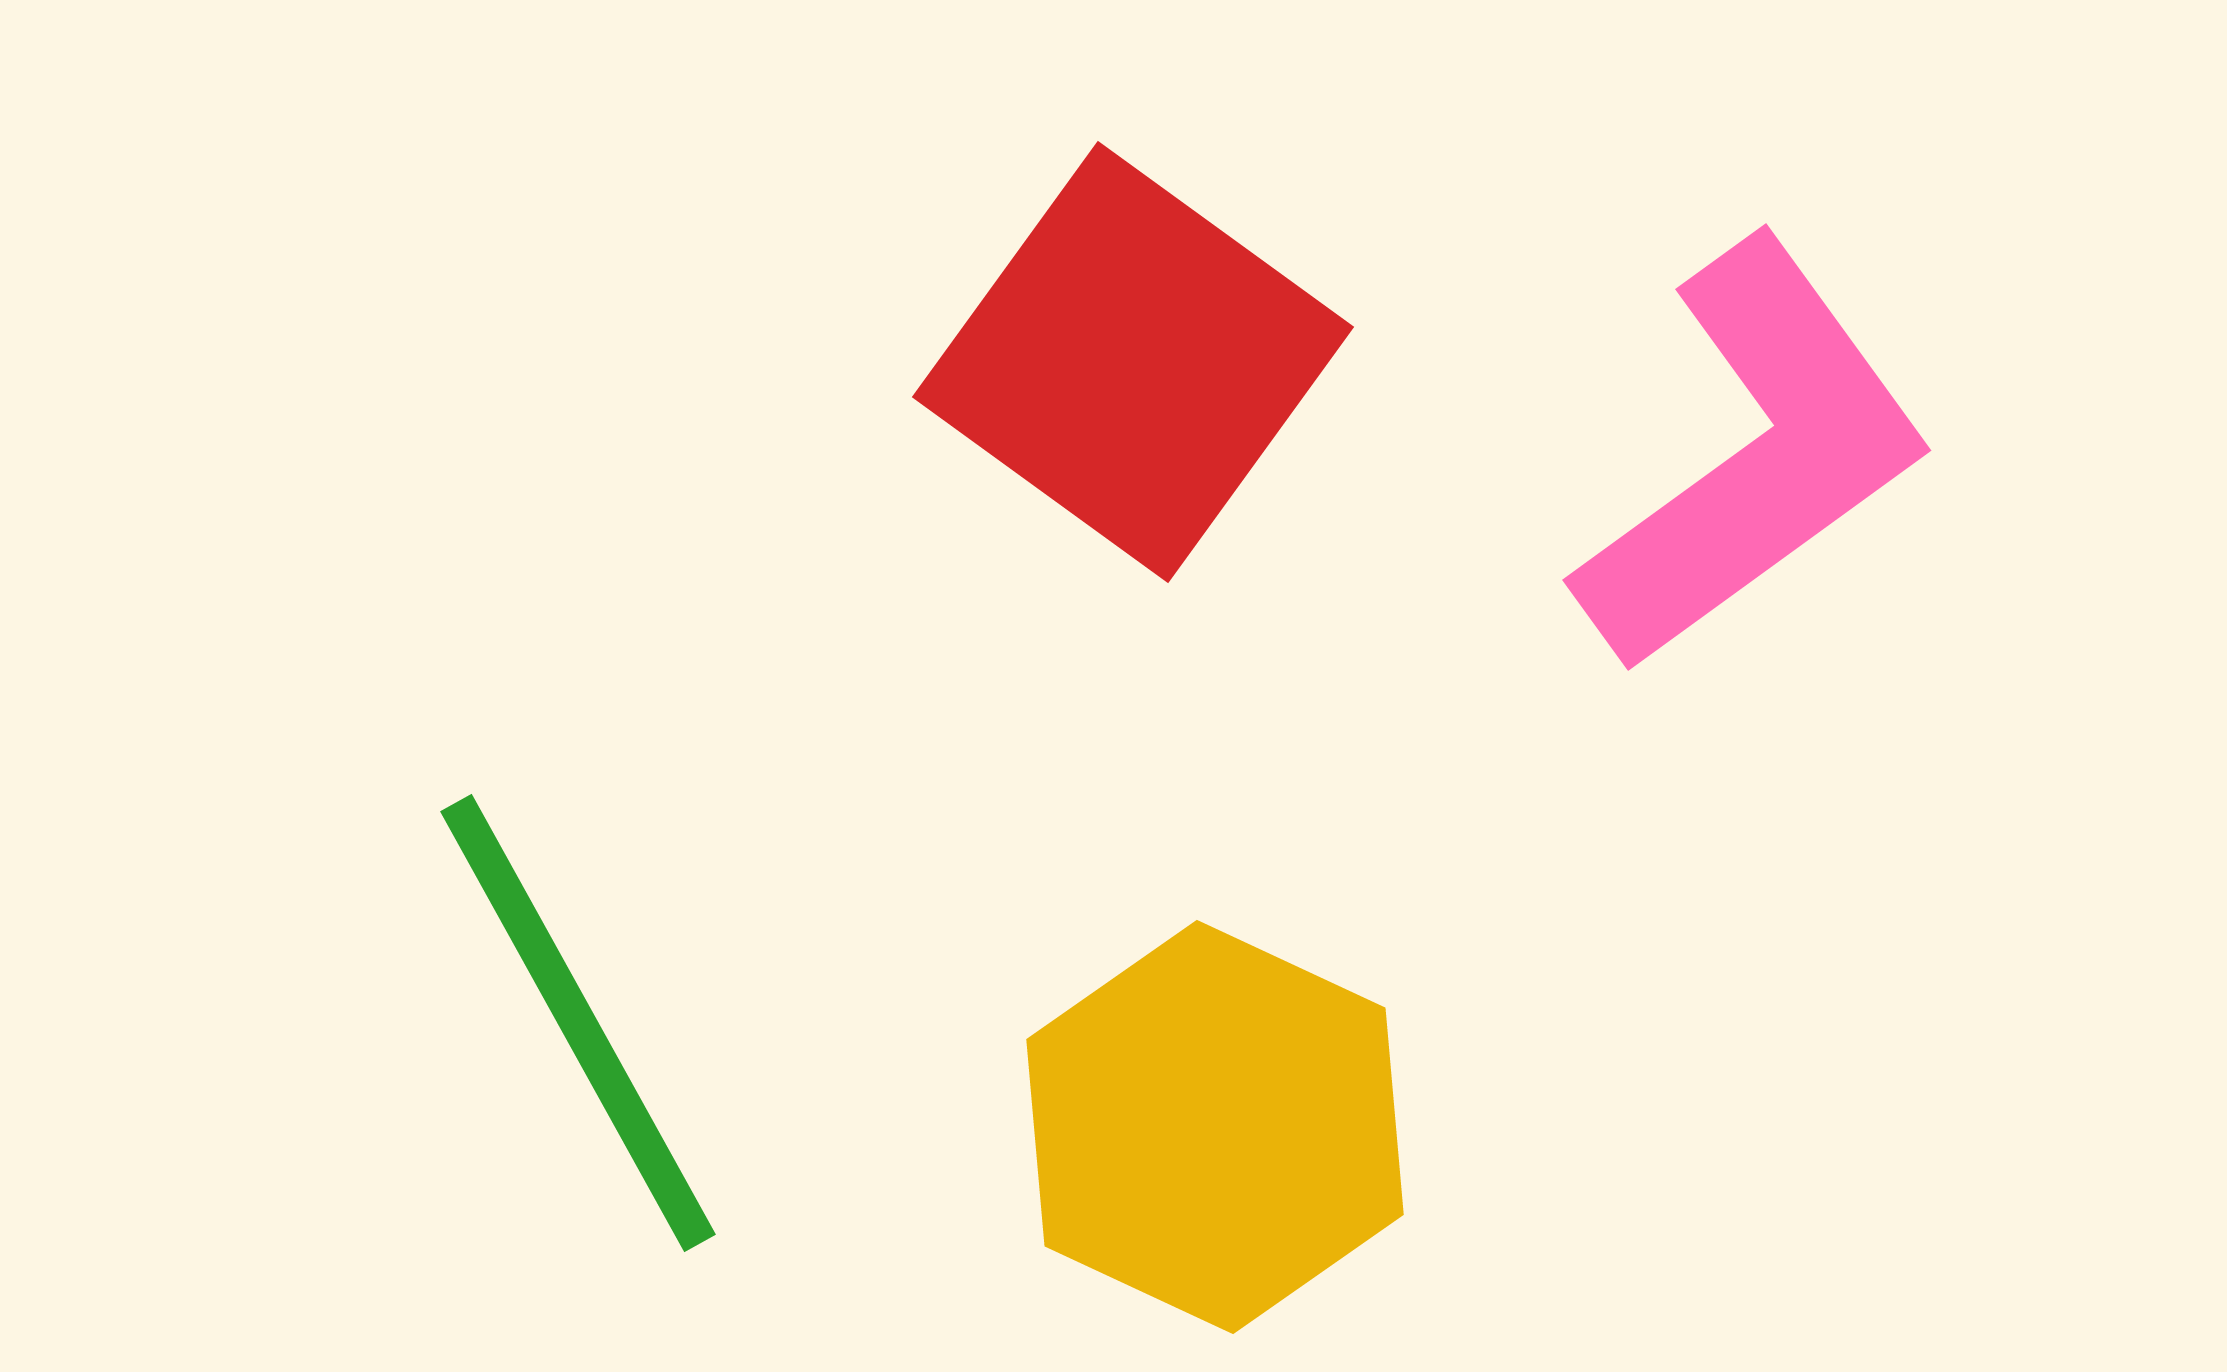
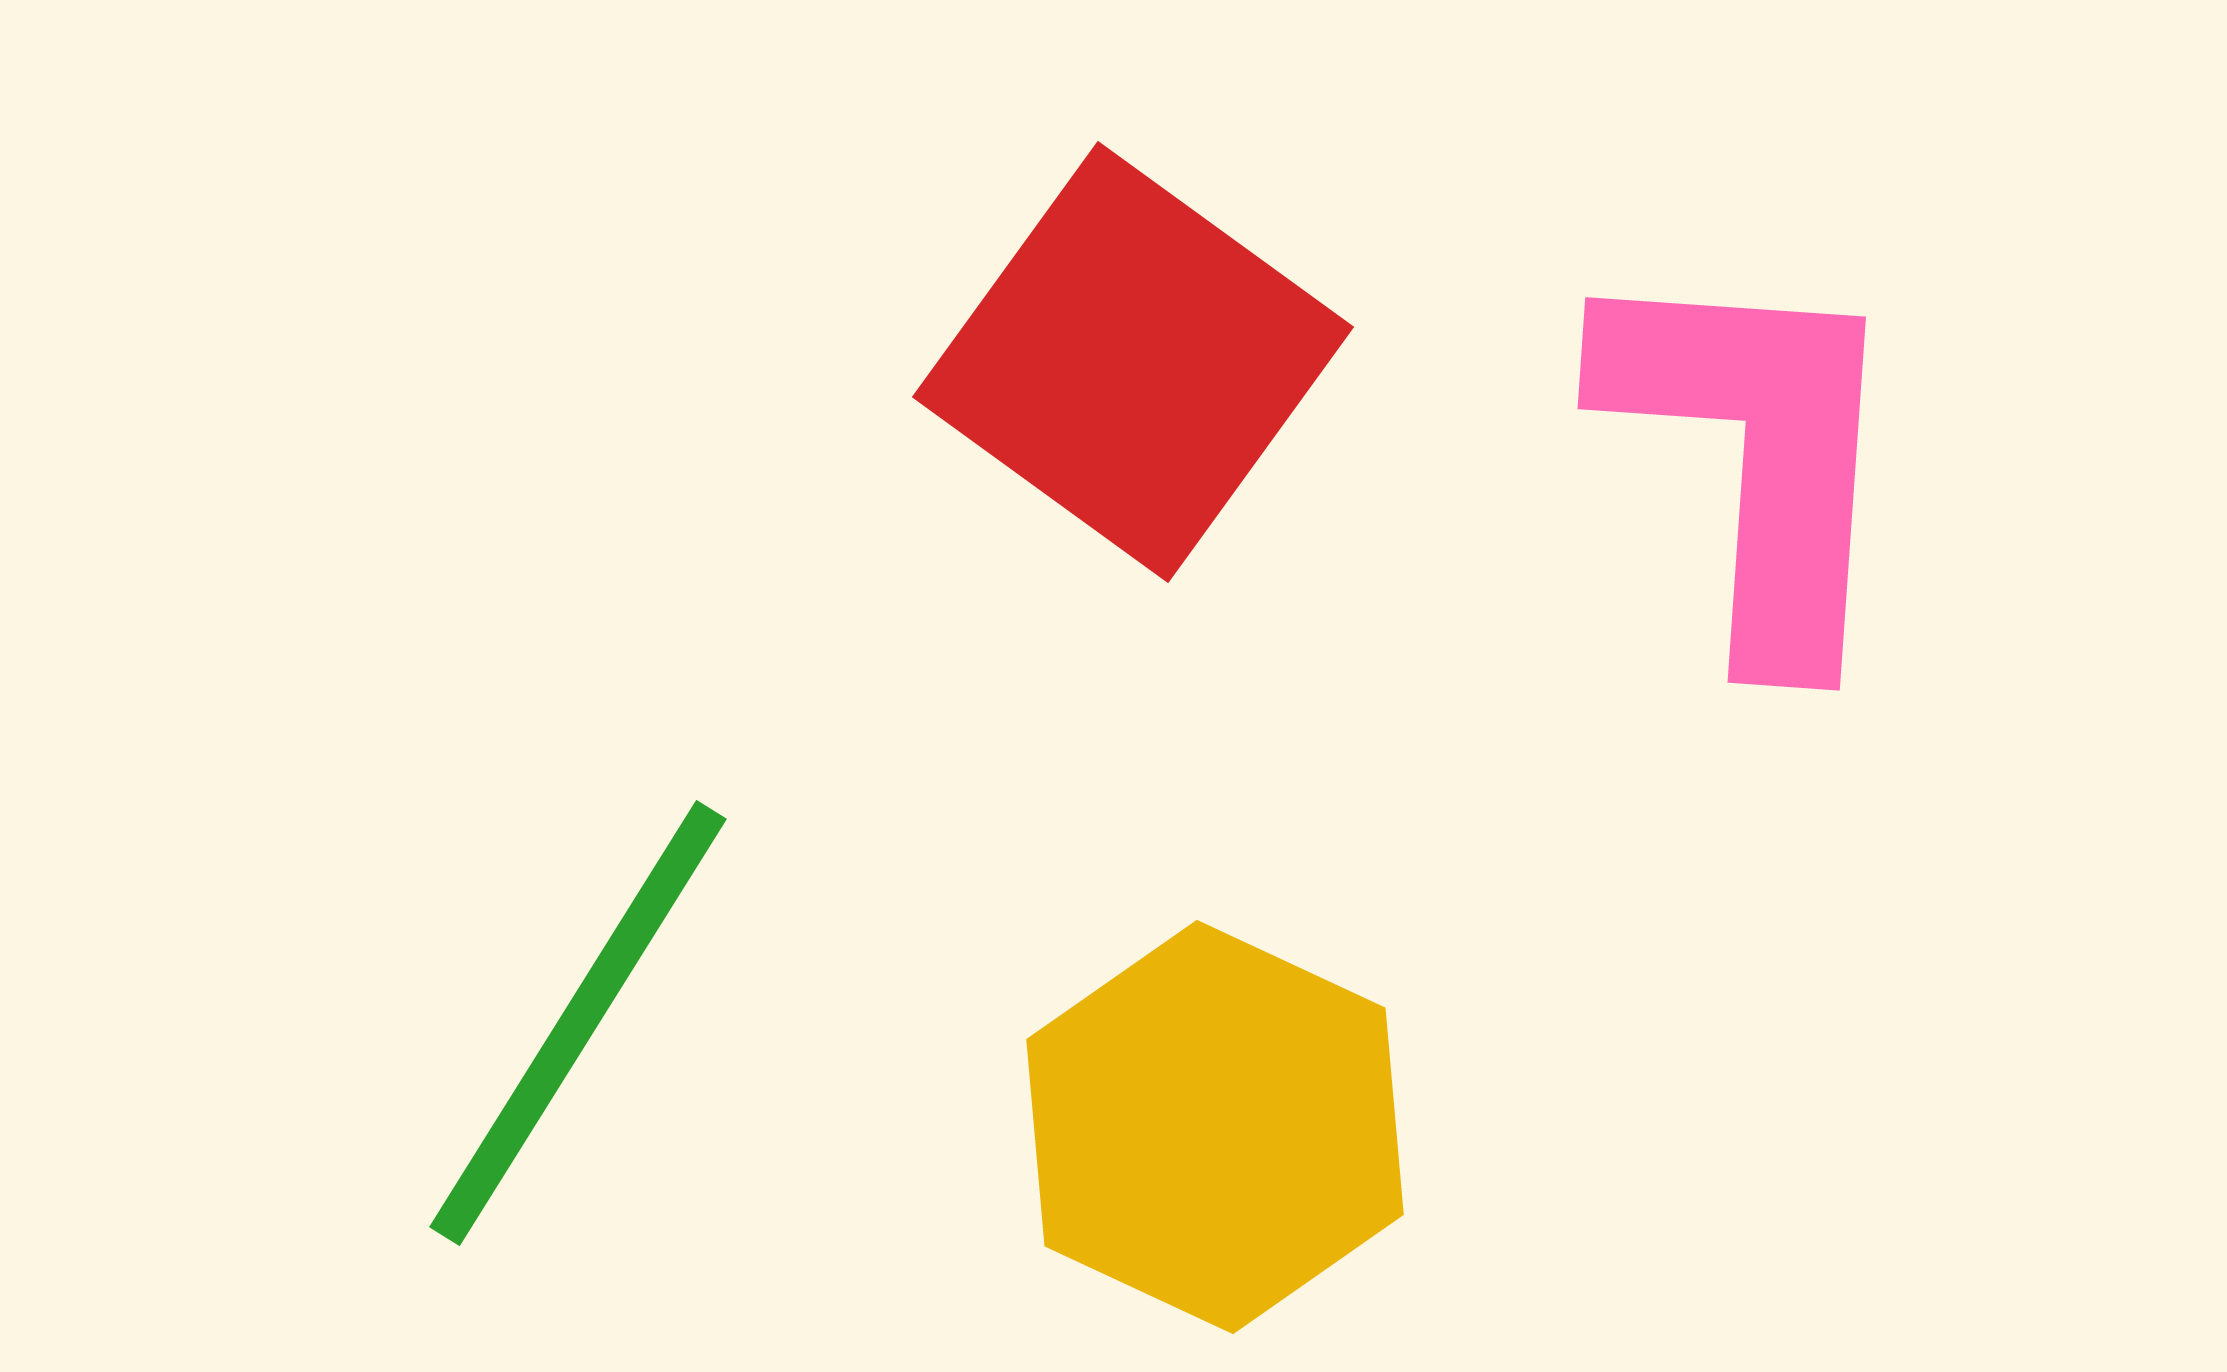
pink L-shape: moved 2 px right; rotated 50 degrees counterclockwise
green line: rotated 61 degrees clockwise
